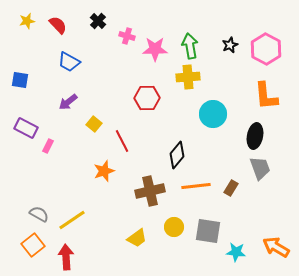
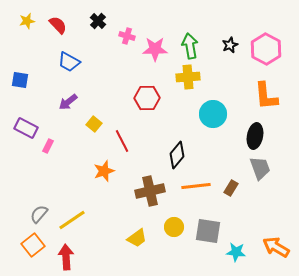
gray semicircle: rotated 78 degrees counterclockwise
